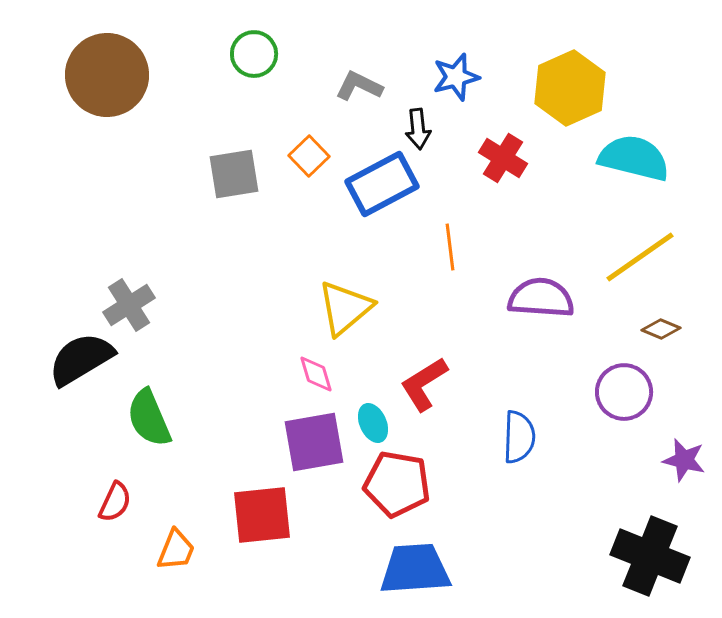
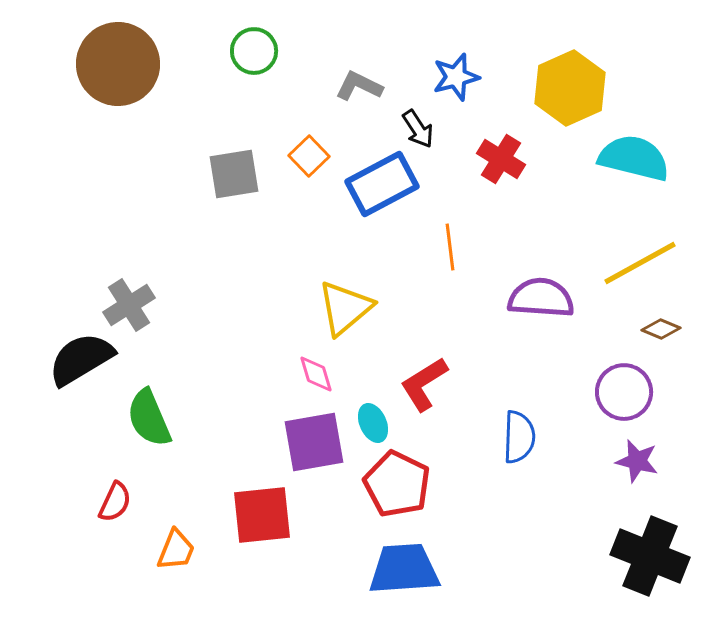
green circle: moved 3 px up
brown circle: moved 11 px right, 11 px up
black arrow: rotated 27 degrees counterclockwise
red cross: moved 2 px left, 1 px down
yellow line: moved 6 px down; rotated 6 degrees clockwise
purple star: moved 47 px left, 1 px down
red pentagon: rotated 16 degrees clockwise
blue trapezoid: moved 11 px left
